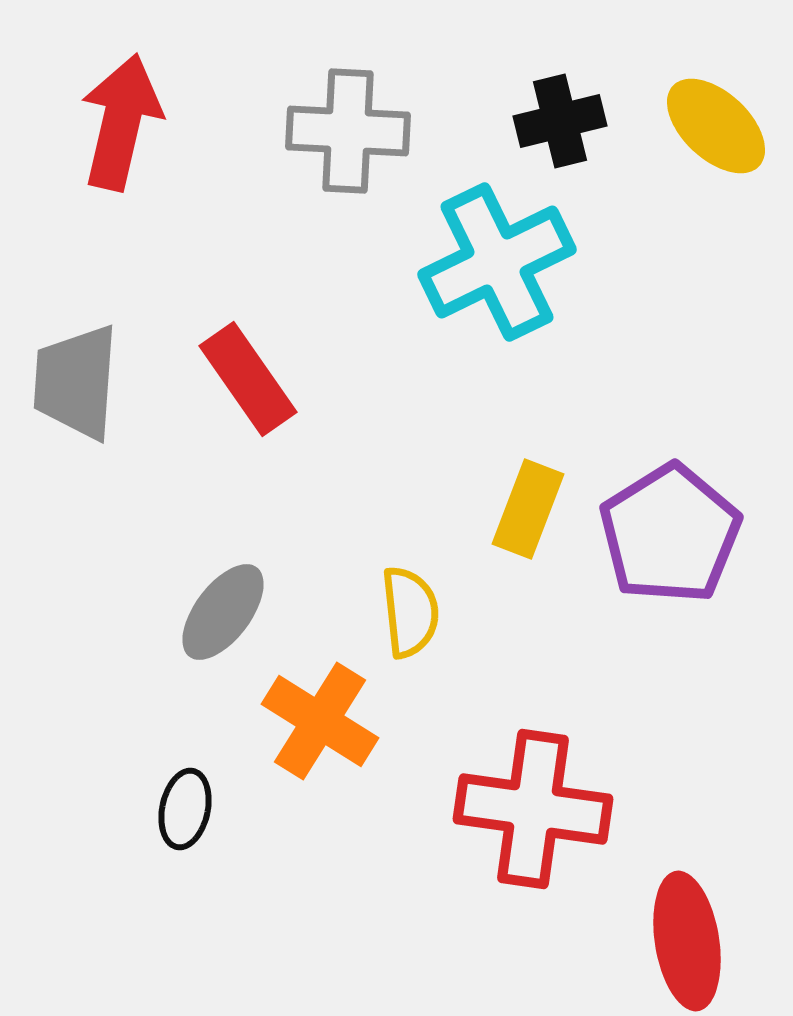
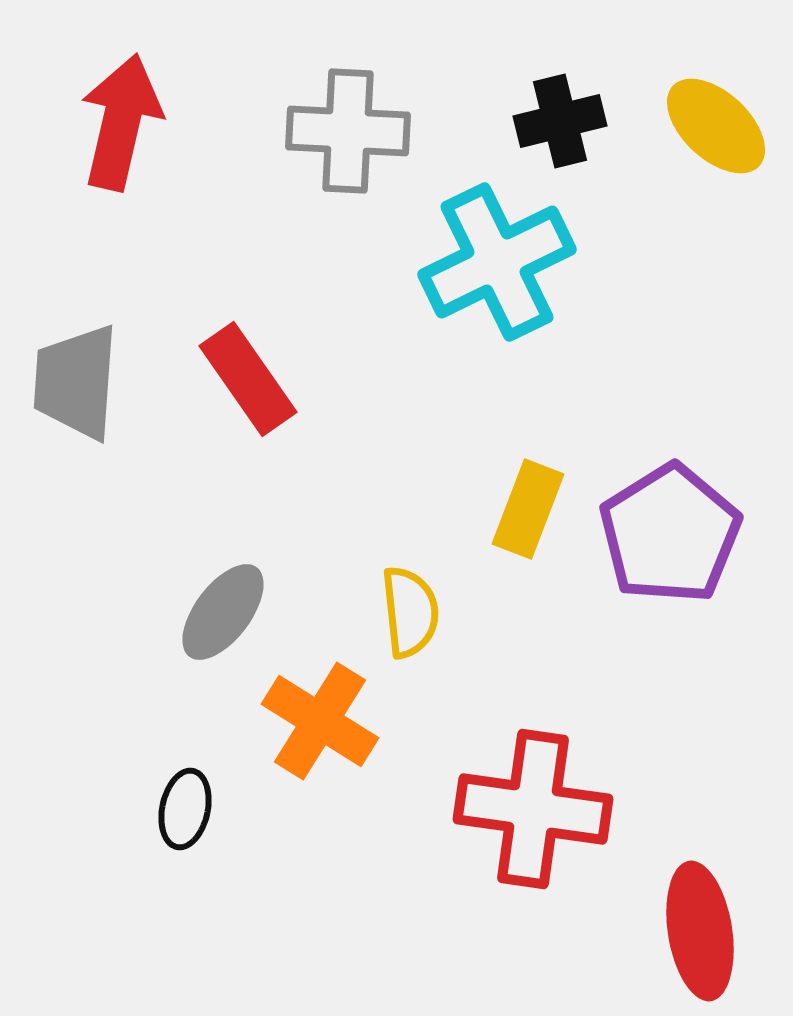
red ellipse: moved 13 px right, 10 px up
